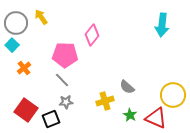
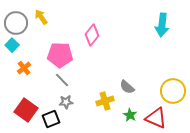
pink pentagon: moved 5 px left
yellow circle: moved 4 px up
